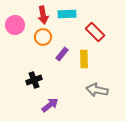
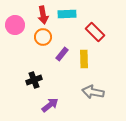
gray arrow: moved 4 px left, 2 px down
